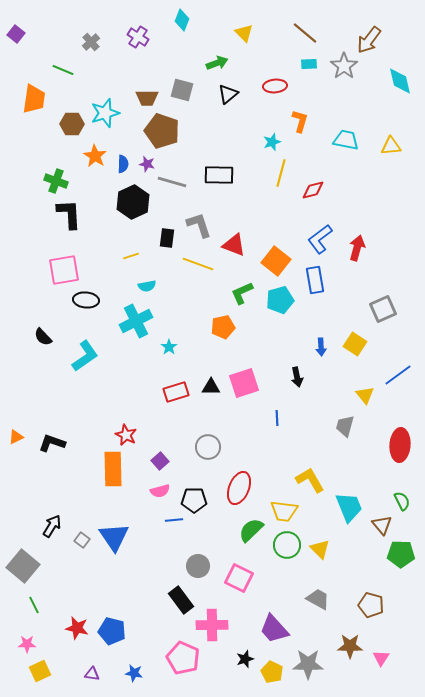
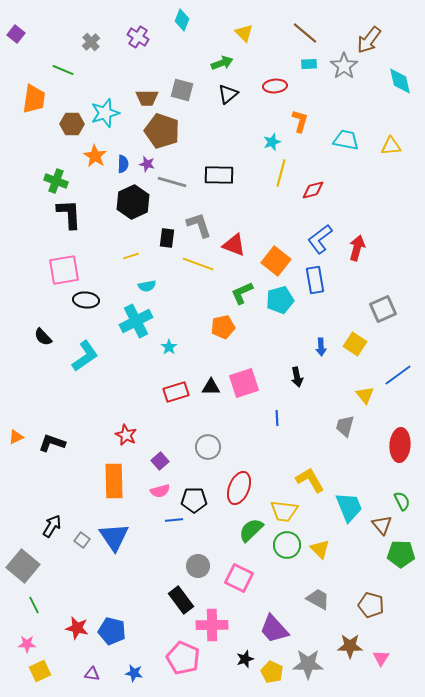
green arrow at (217, 63): moved 5 px right
orange rectangle at (113, 469): moved 1 px right, 12 px down
